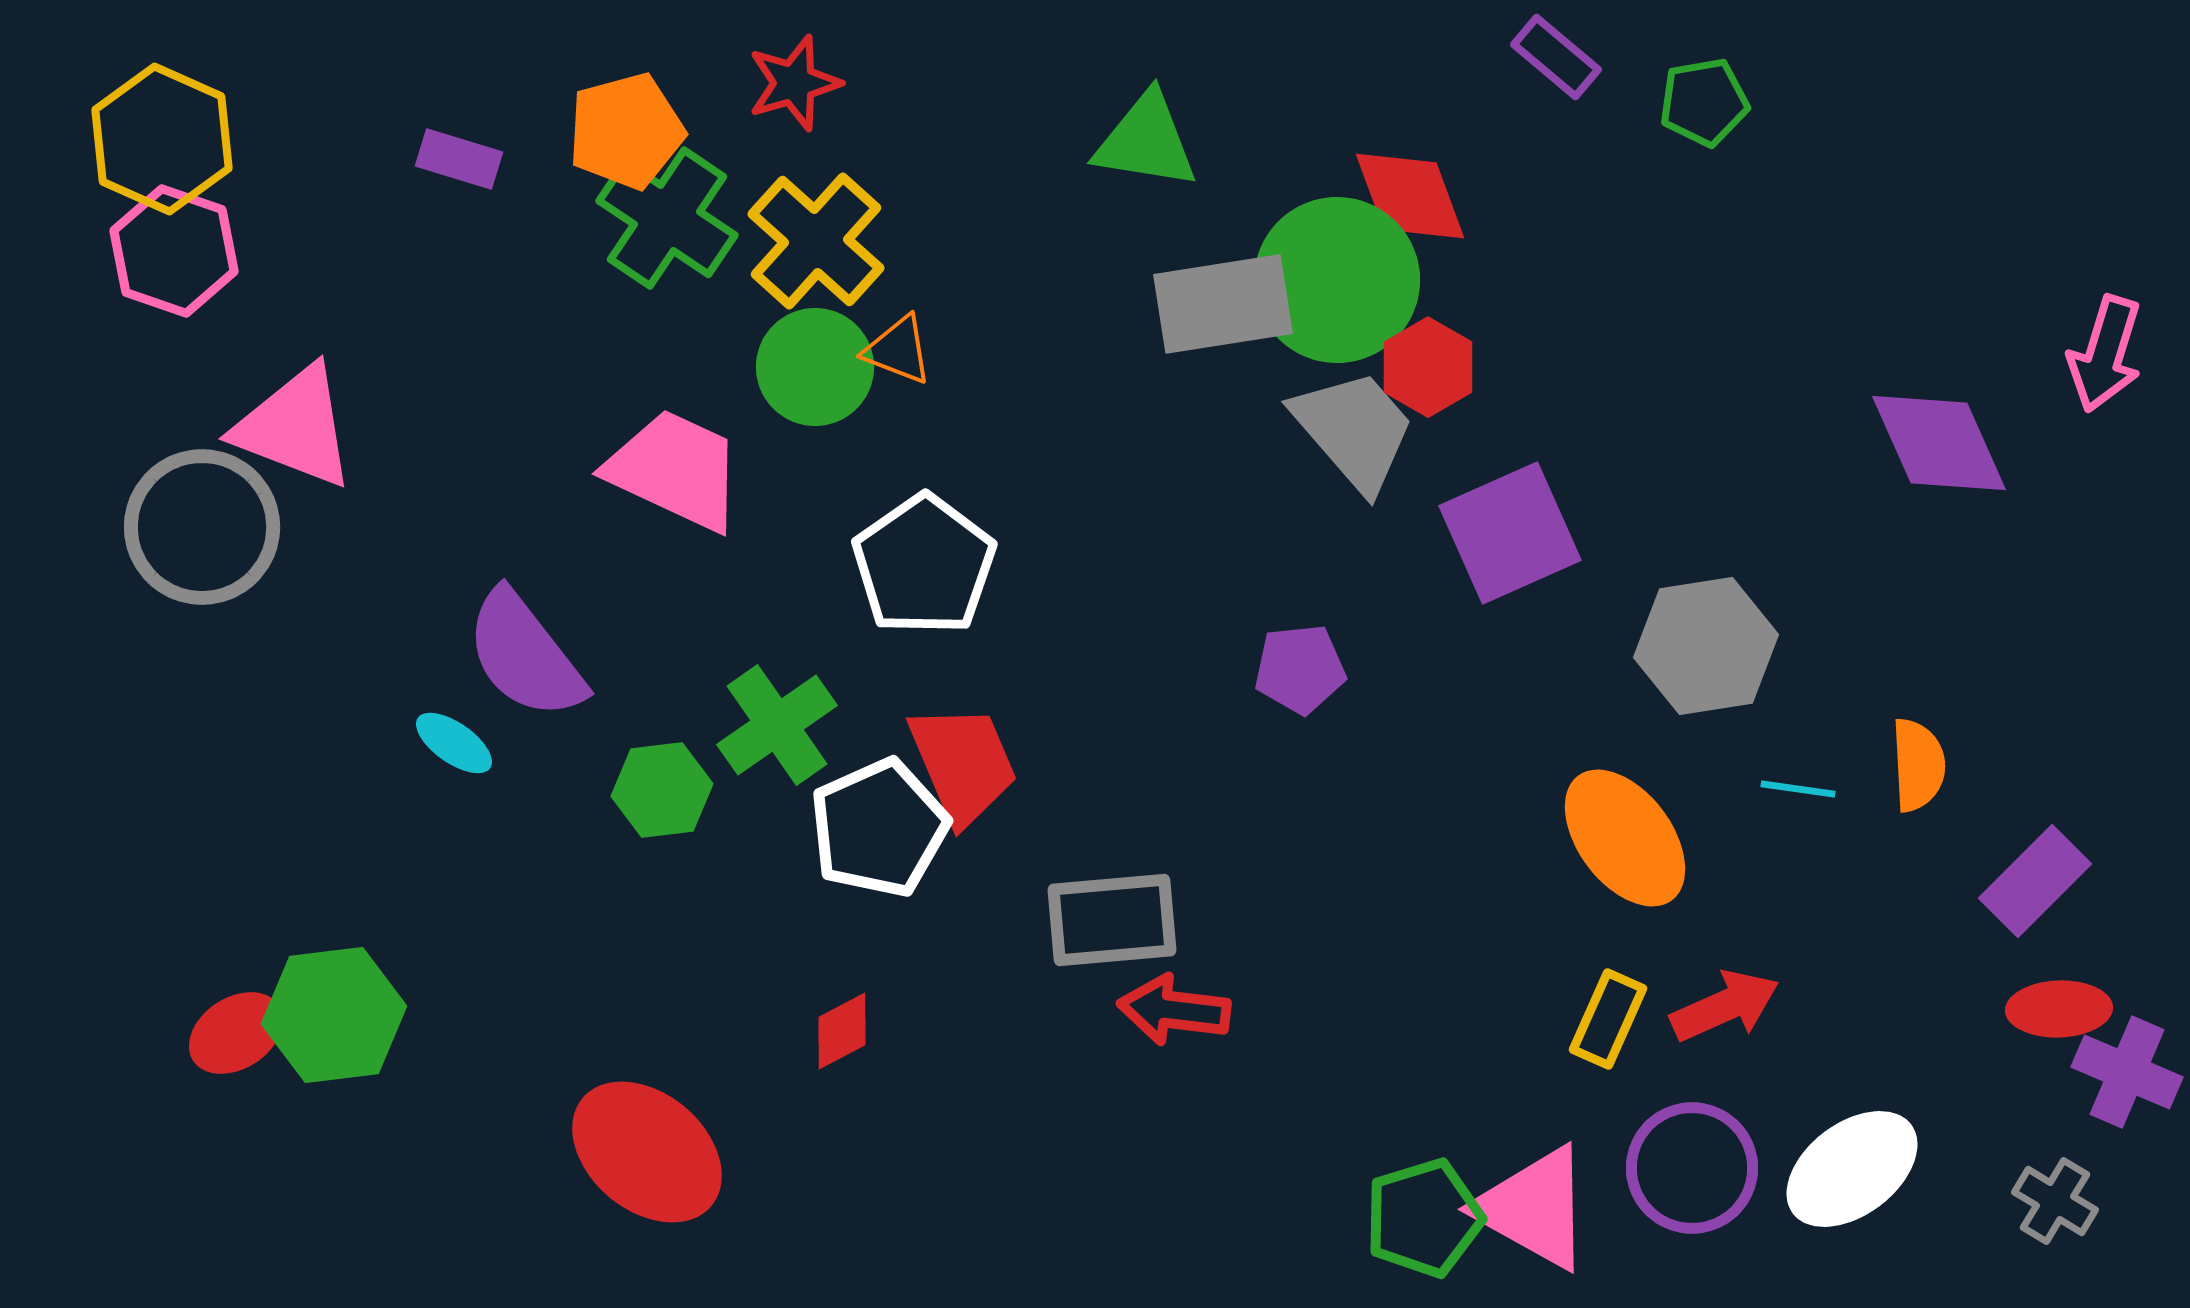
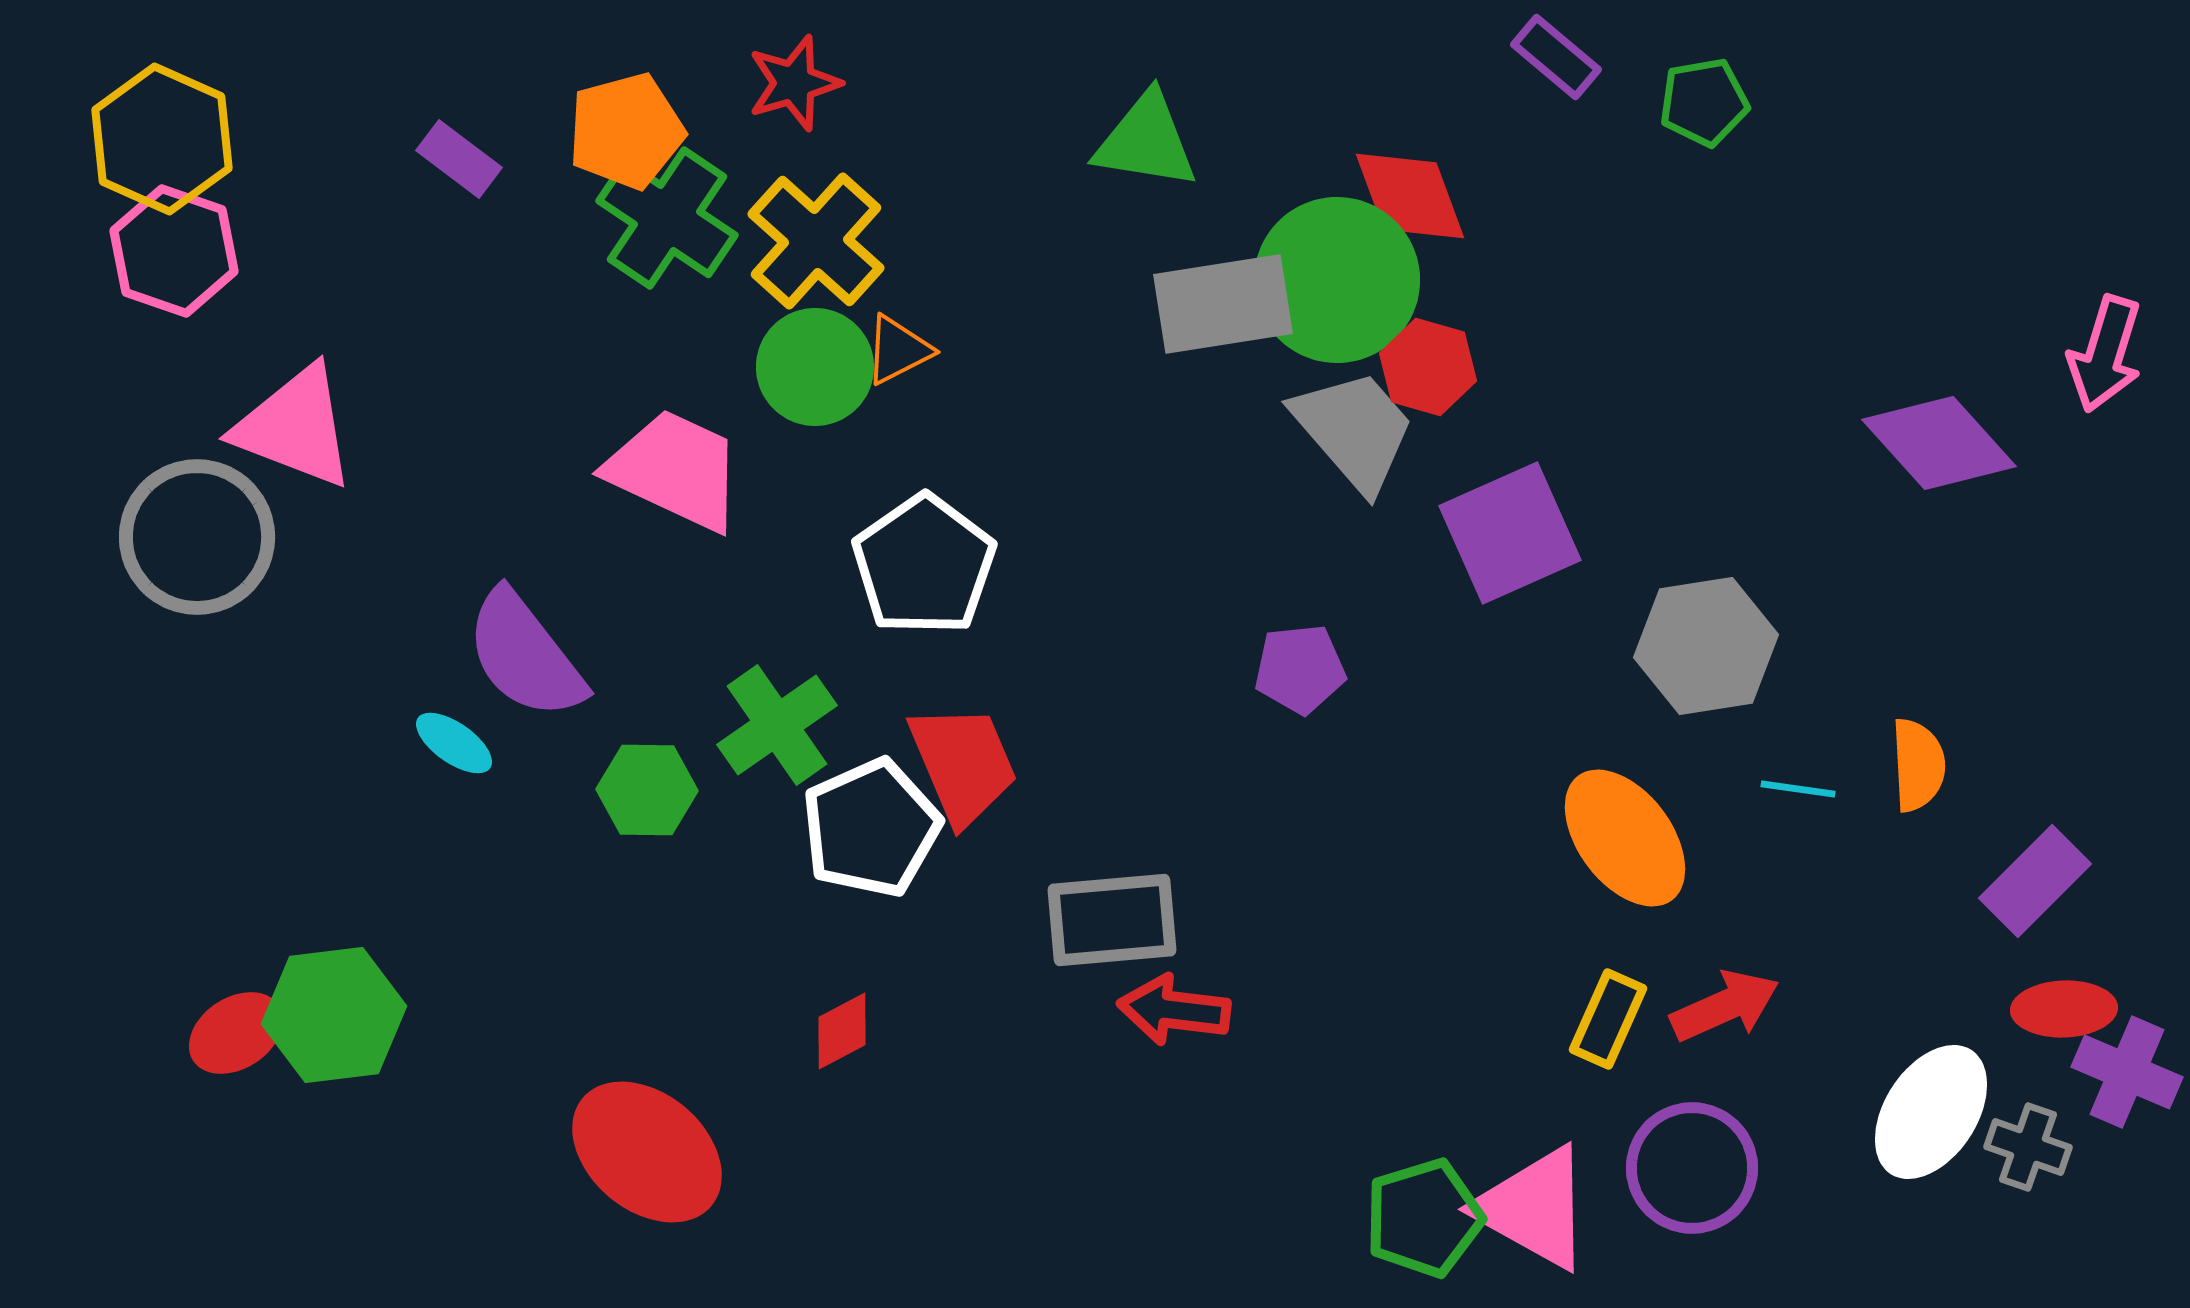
purple rectangle at (459, 159): rotated 20 degrees clockwise
orange triangle at (898, 350): rotated 48 degrees counterclockwise
red hexagon at (1428, 367): rotated 14 degrees counterclockwise
purple diamond at (1939, 443): rotated 18 degrees counterclockwise
gray circle at (202, 527): moved 5 px left, 10 px down
green hexagon at (662, 790): moved 15 px left; rotated 8 degrees clockwise
white pentagon at (879, 828): moved 8 px left
red ellipse at (2059, 1009): moved 5 px right
white ellipse at (1852, 1169): moved 79 px right, 57 px up; rotated 20 degrees counterclockwise
gray cross at (2055, 1201): moved 27 px left, 54 px up; rotated 12 degrees counterclockwise
